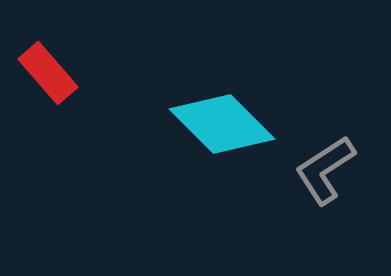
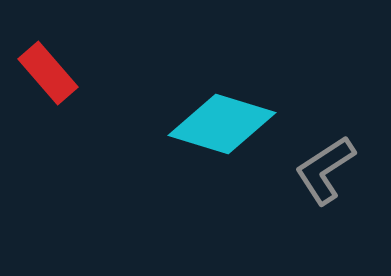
cyan diamond: rotated 28 degrees counterclockwise
